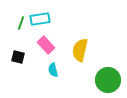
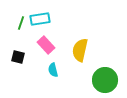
green circle: moved 3 px left
